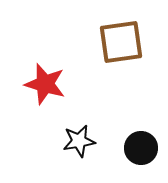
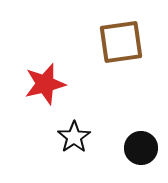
red star: rotated 30 degrees counterclockwise
black star: moved 5 px left, 4 px up; rotated 24 degrees counterclockwise
